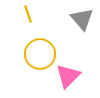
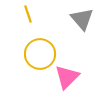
pink triangle: moved 1 px left, 1 px down
